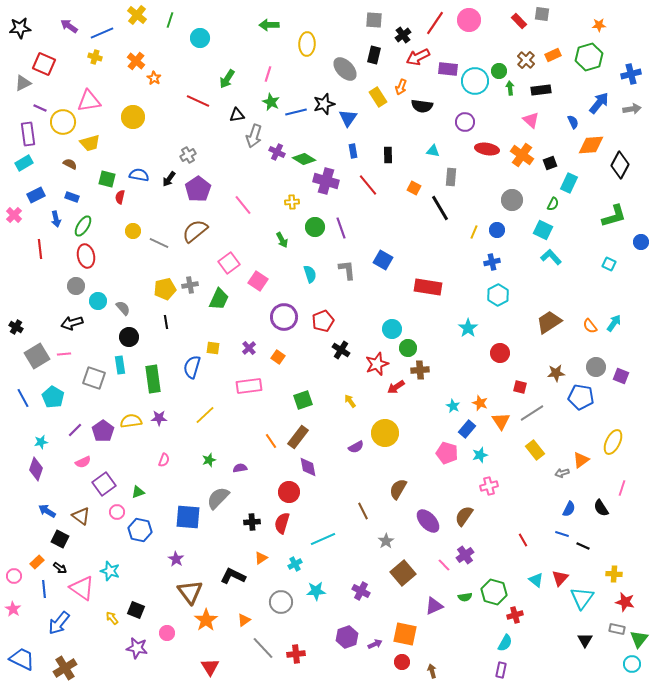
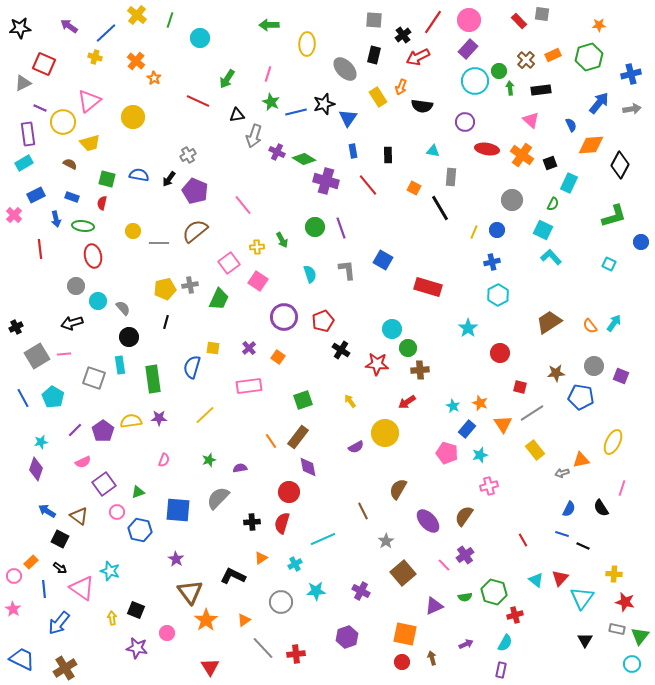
red line at (435, 23): moved 2 px left, 1 px up
blue line at (102, 33): moved 4 px right; rotated 20 degrees counterclockwise
purple rectangle at (448, 69): moved 20 px right, 20 px up; rotated 54 degrees counterclockwise
pink triangle at (89, 101): rotated 30 degrees counterclockwise
blue semicircle at (573, 122): moved 2 px left, 3 px down
purple pentagon at (198, 189): moved 3 px left, 2 px down; rotated 15 degrees counterclockwise
red semicircle at (120, 197): moved 18 px left, 6 px down
yellow cross at (292, 202): moved 35 px left, 45 px down
green ellipse at (83, 226): rotated 65 degrees clockwise
gray line at (159, 243): rotated 24 degrees counterclockwise
red ellipse at (86, 256): moved 7 px right
red rectangle at (428, 287): rotated 8 degrees clockwise
black line at (166, 322): rotated 24 degrees clockwise
black cross at (16, 327): rotated 32 degrees clockwise
red star at (377, 364): rotated 25 degrees clockwise
gray circle at (596, 367): moved 2 px left, 1 px up
red arrow at (396, 387): moved 11 px right, 15 px down
orange triangle at (501, 421): moved 2 px right, 3 px down
orange triangle at (581, 460): rotated 24 degrees clockwise
brown triangle at (81, 516): moved 2 px left
blue square at (188, 517): moved 10 px left, 7 px up
orange rectangle at (37, 562): moved 6 px left
yellow arrow at (112, 618): rotated 32 degrees clockwise
green triangle at (639, 639): moved 1 px right, 3 px up
purple arrow at (375, 644): moved 91 px right
brown arrow at (432, 671): moved 13 px up
